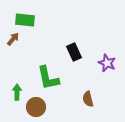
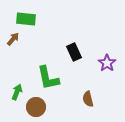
green rectangle: moved 1 px right, 1 px up
purple star: rotated 12 degrees clockwise
green arrow: rotated 21 degrees clockwise
